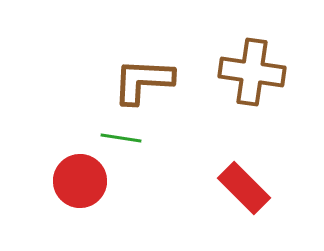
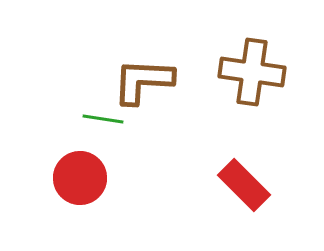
green line: moved 18 px left, 19 px up
red circle: moved 3 px up
red rectangle: moved 3 px up
